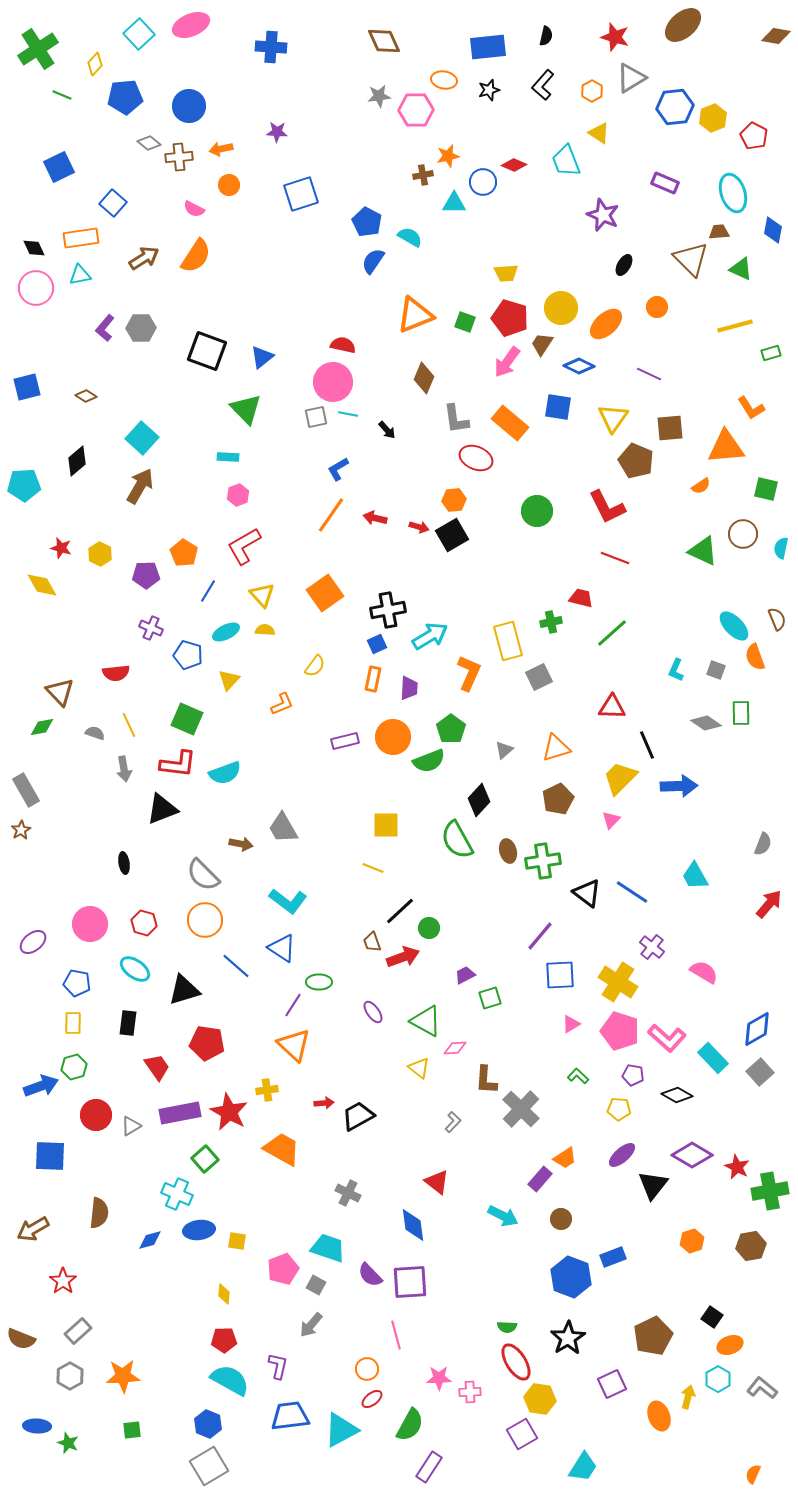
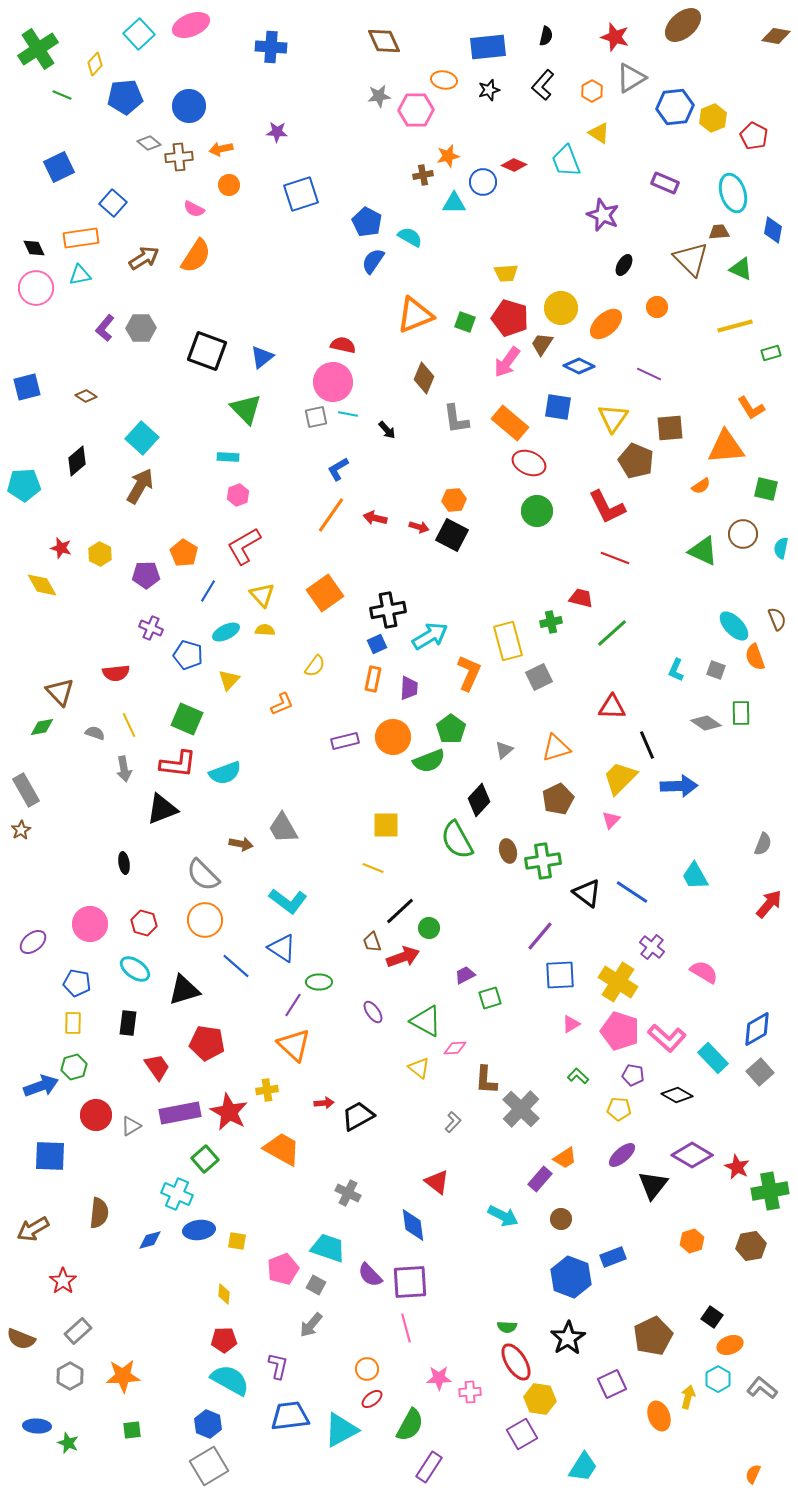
red ellipse at (476, 458): moved 53 px right, 5 px down
black square at (452, 535): rotated 32 degrees counterclockwise
pink line at (396, 1335): moved 10 px right, 7 px up
